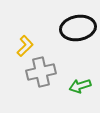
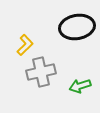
black ellipse: moved 1 px left, 1 px up
yellow L-shape: moved 1 px up
